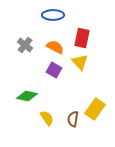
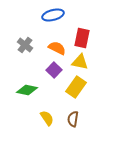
blue ellipse: rotated 15 degrees counterclockwise
orange semicircle: moved 2 px right, 1 px down
yellow triangle: rotated 36 degrees counterclockwise
purple square: rotated 14 degrees clockwise
green diamond: moved 6 px up
yellow rectangle: moved 19 px left, 22 px up
